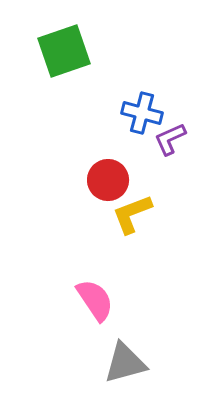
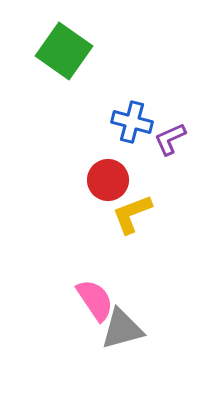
green square: rotated 36 degrees counterclockwise
blue cross: moved 10 px left, 9 px down
gray triangle: moved 3 px left, 34 px up
